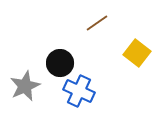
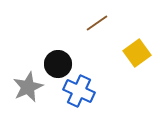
yellow square: rotated 16 degrees clockwise
black circle: moved 2 px left, 1 px down
gray star: moved 3 px right, 1 px down
